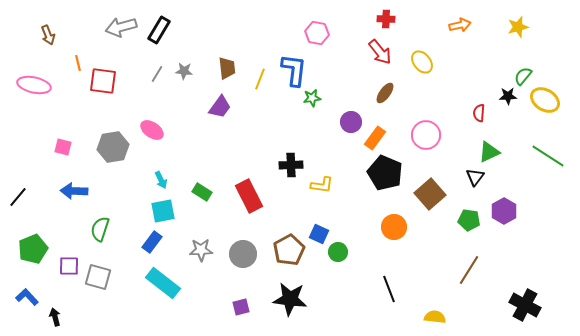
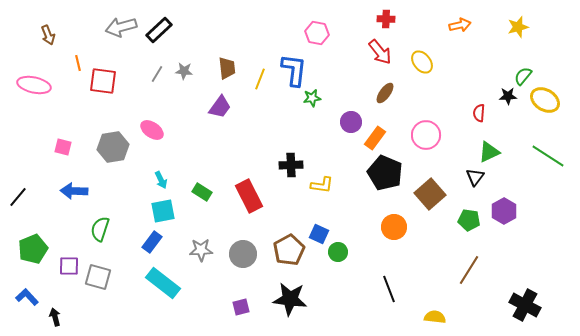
black rectangle at (159, 30): rotated 16 degrees clockwise
